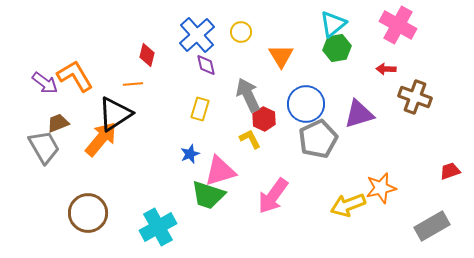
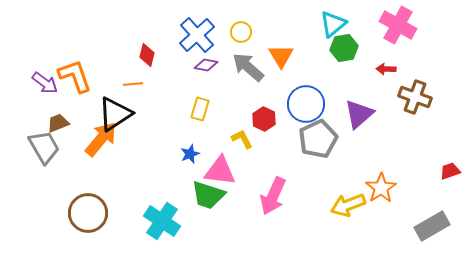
green hexagon: moved 7 px right
purple diamond: rotated 65 degrees counterclockwise
orange L-shape: rotated 12 degrees clockwise
gray arrow: moved 28 px up; rotated 24 degrees counterclockwise
purple triangle: rotated 24 degrees counterclockwise
yellow L-shape: moved 8 px left
pink triangle: rotated 24 degrees clockwise
orange star: rotated 20 degrees counterclockwise
pink arrow: rotated 12 degrees counterclockwise
cyan cross: moved 4 px right, 6 px up; rotated 27 degrees counterclockwise
